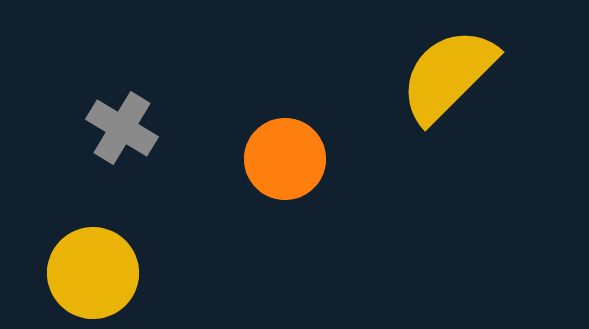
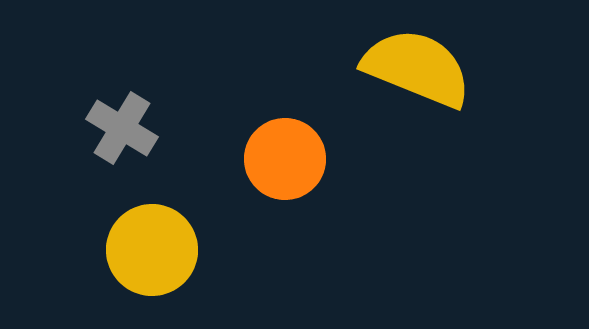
yellow semicircle: moved 31 px left, 7 px up; rotated 67 degrees clockwise
yellow circle: moved 59 px right, 23 px up
